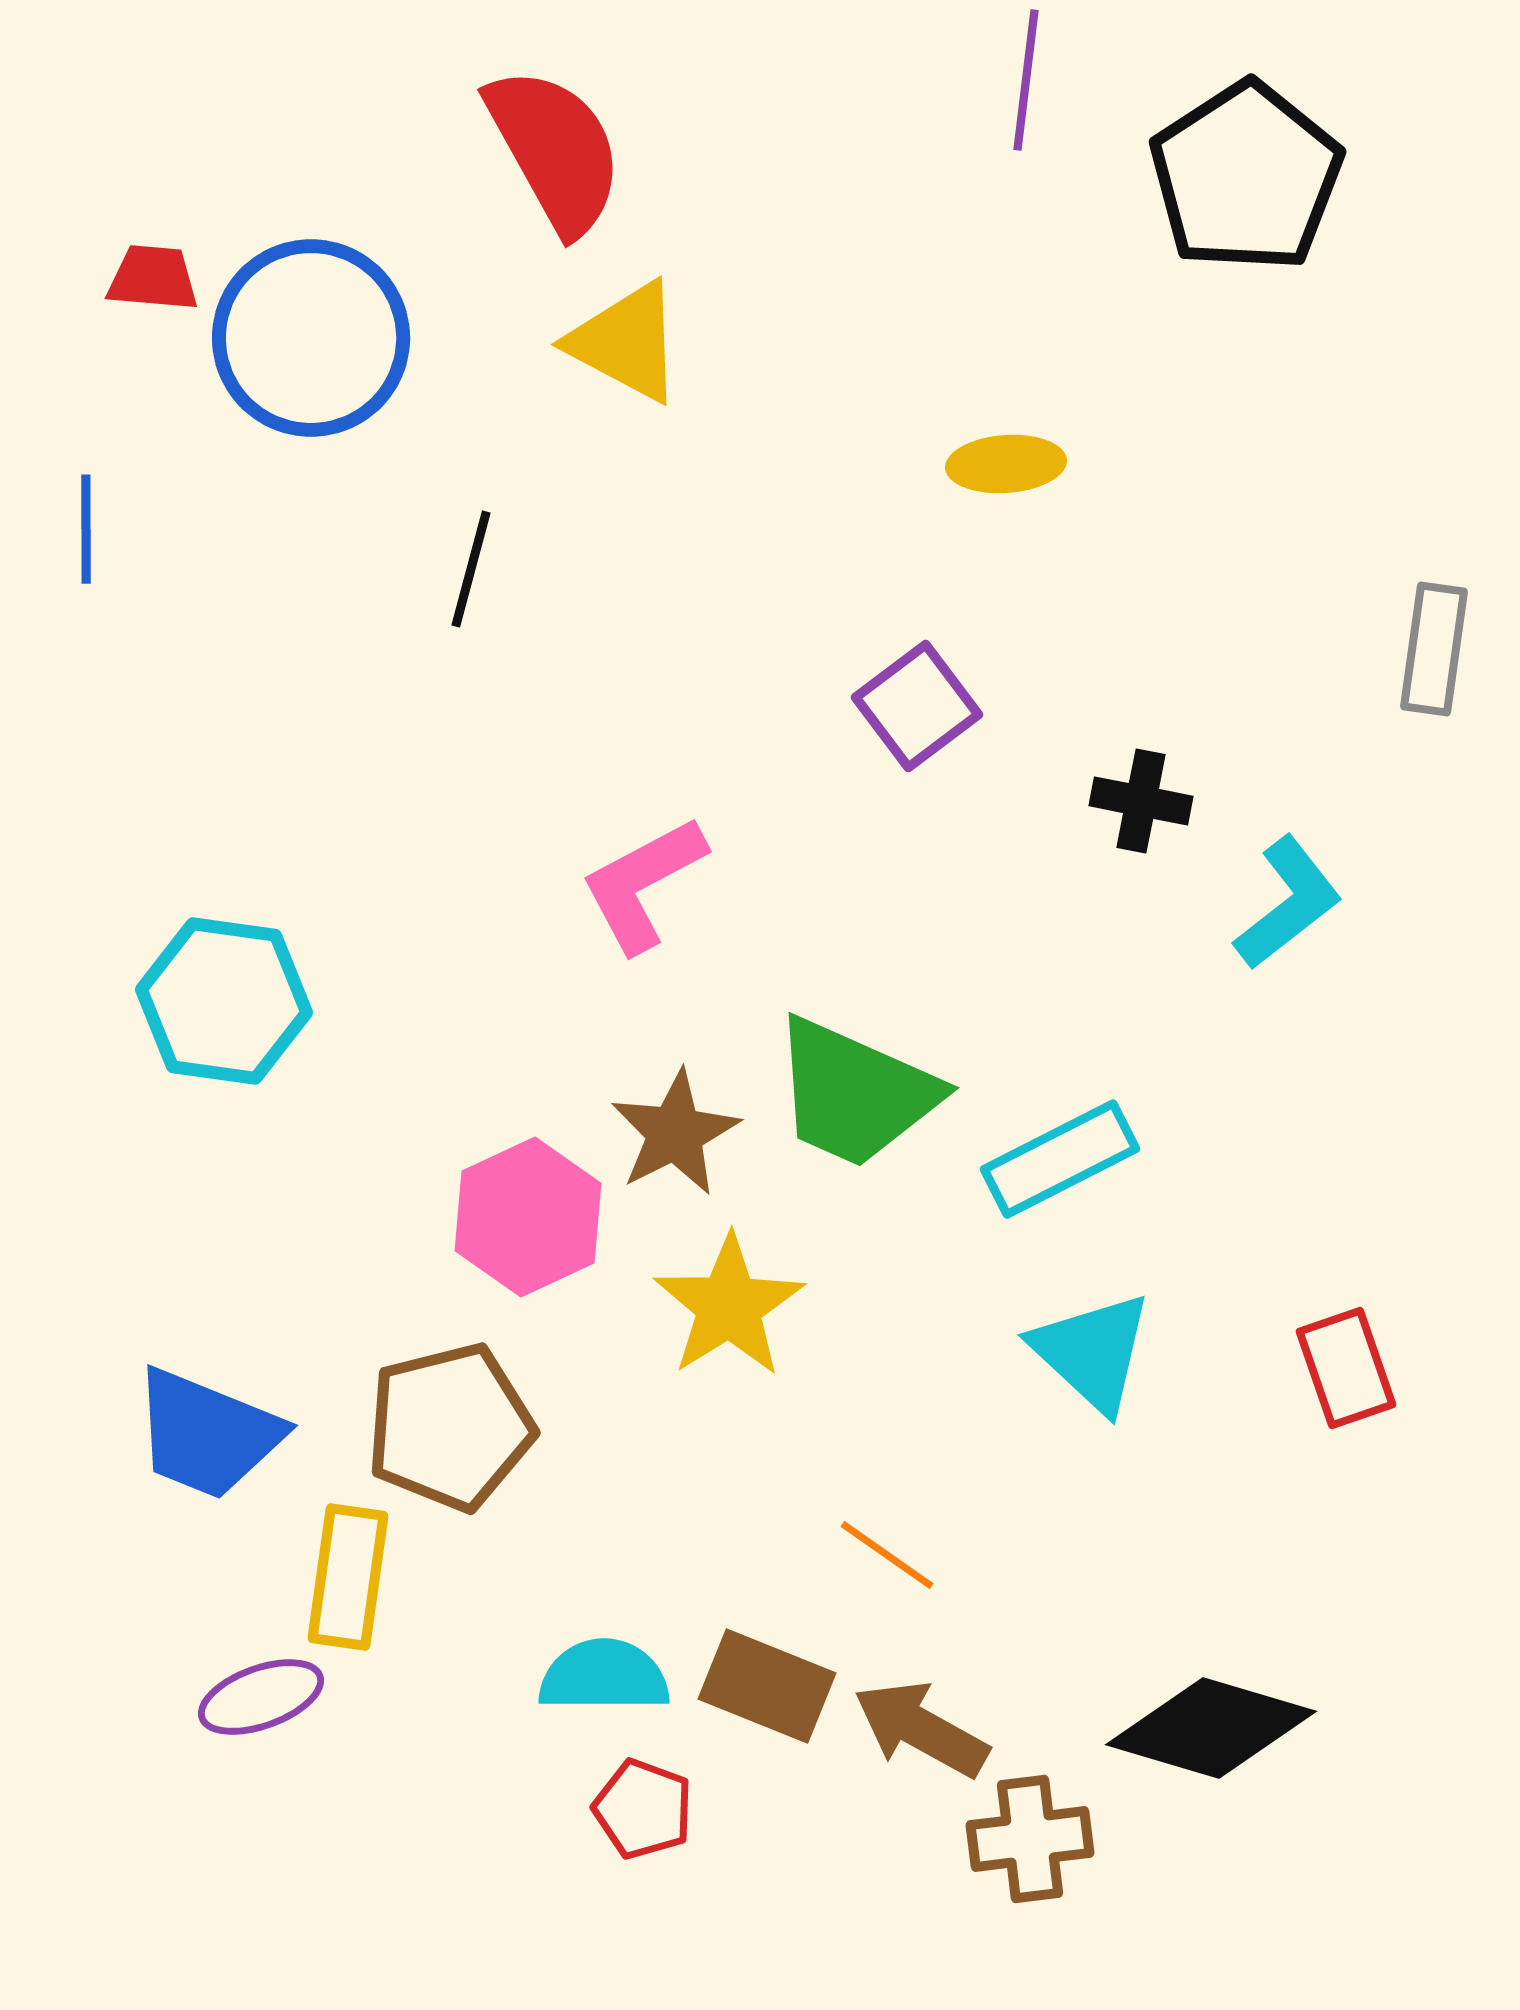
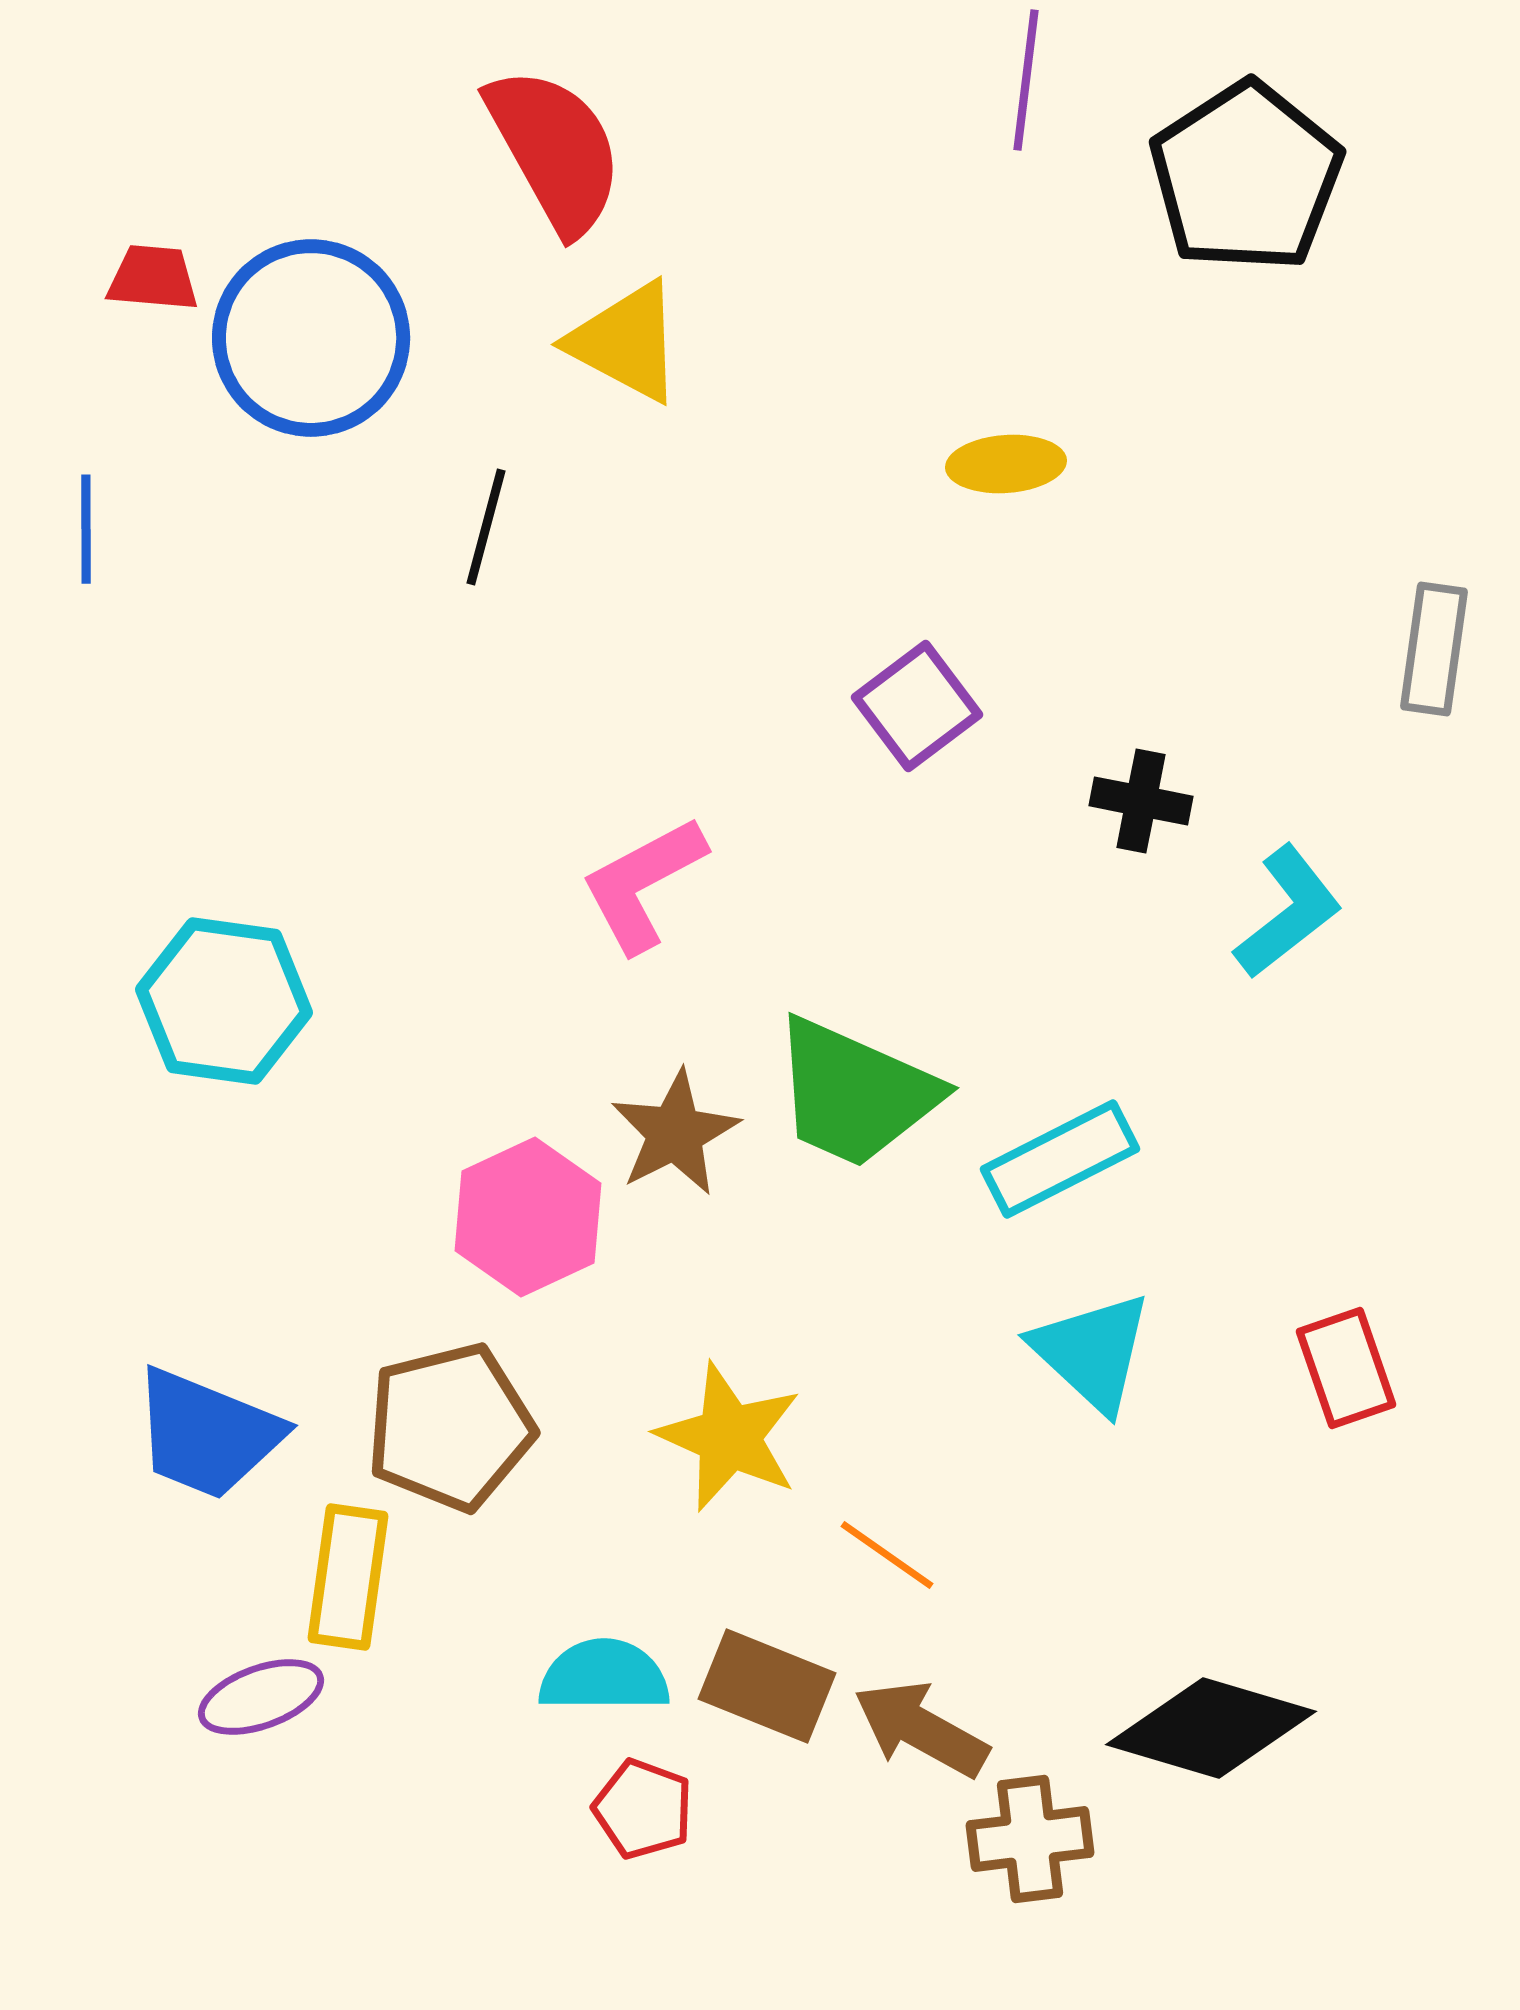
black line: moved 15 px right, 42 px up
cyan L-shape: moved 9 px down
yellow star: moved 131 px down; rotated 16 degrees counterclockwise
